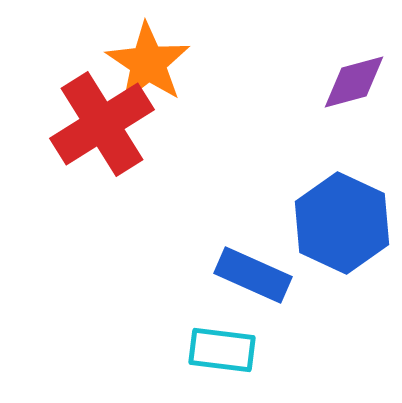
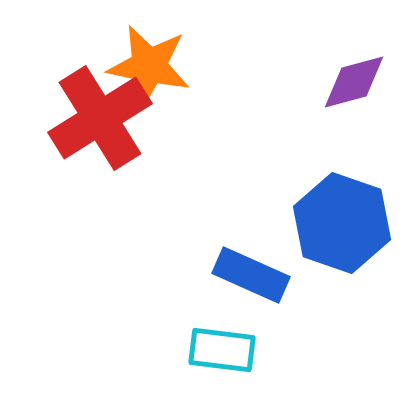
orange star: moved 1 px right, 3 px down; rotated 22 degrees counterclockwise
red cross: moved 2 px left, 6 px up
blue hexagon: rotated 6 degrees counterclockwise
blue rectangle: moved 2 px left
